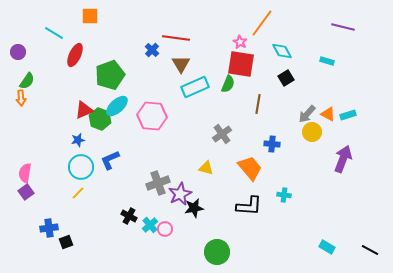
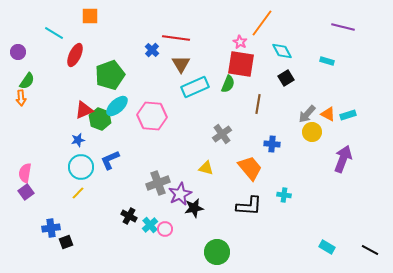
blue cross at (49, 228): moved 2 px right
